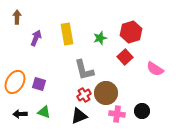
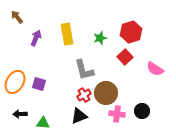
brown arrow: rotated 40 degrees counterclockwise
green triangle: moved 1 px left, 11 px down; rotated 16 degrees counterclockwise
